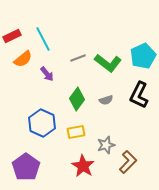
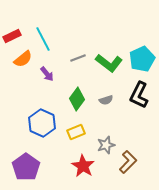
cyan pentagon: moved 1 px left, 3 px down
green L-shape: moved 1 px right
yellow rectangle: rotated 12 degrees counterclockwise
